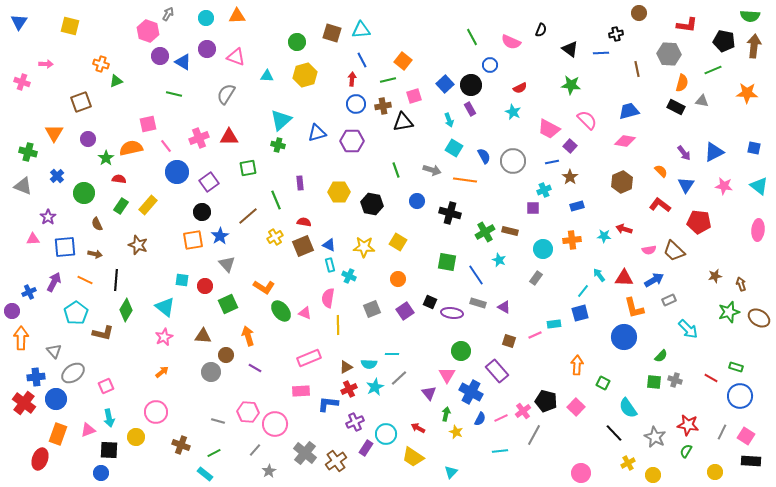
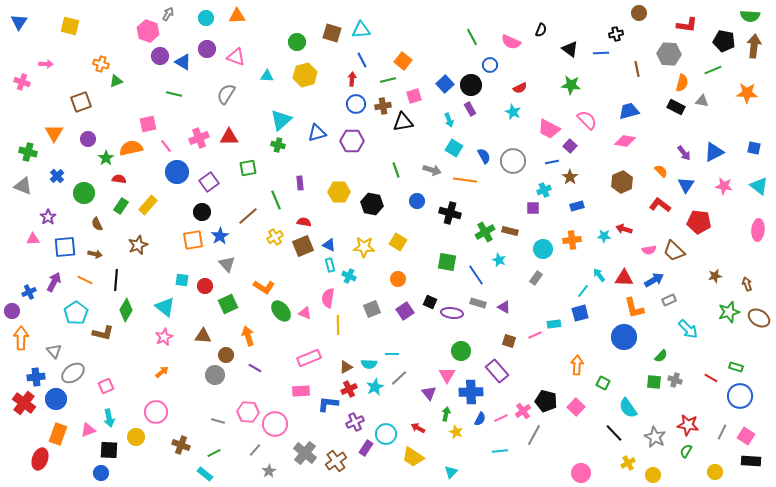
brown star at (138, 245): rotated 30 degrees clockwise
brown arrow at (741, 284): moved 6 px right
gray circle at (211, 372): moved 4 px right, 3 px down
blue cross at (471, 392): rotated 30 degrees counterclockwise
